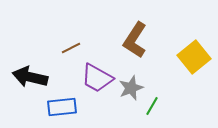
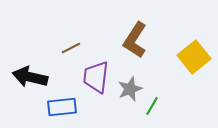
purple trapezoid: moved 1 px left, 1 px up; rotated 68 degrees clockwise
gray star: moved 1 px left, 1 px down
